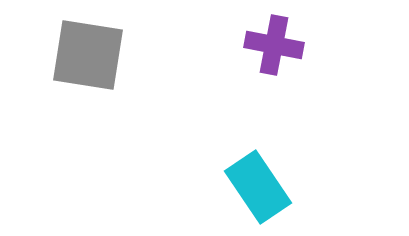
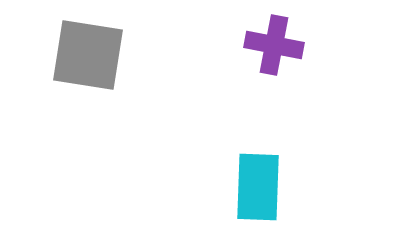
cyan rectangle: rotated 36 degrees clockwise
